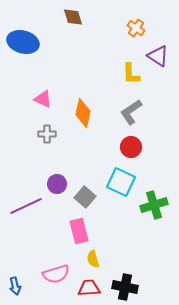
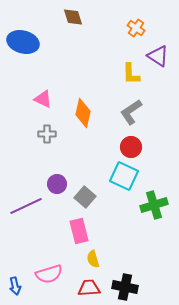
cyan square: moved 3 px right, 6 px up
pink semicircle: moved 7 px left
